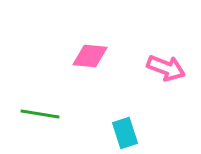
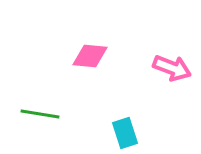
pink arrow: moved 6 px right
